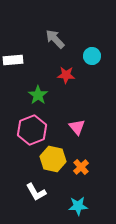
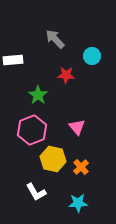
cyan star: moved 3 px up
